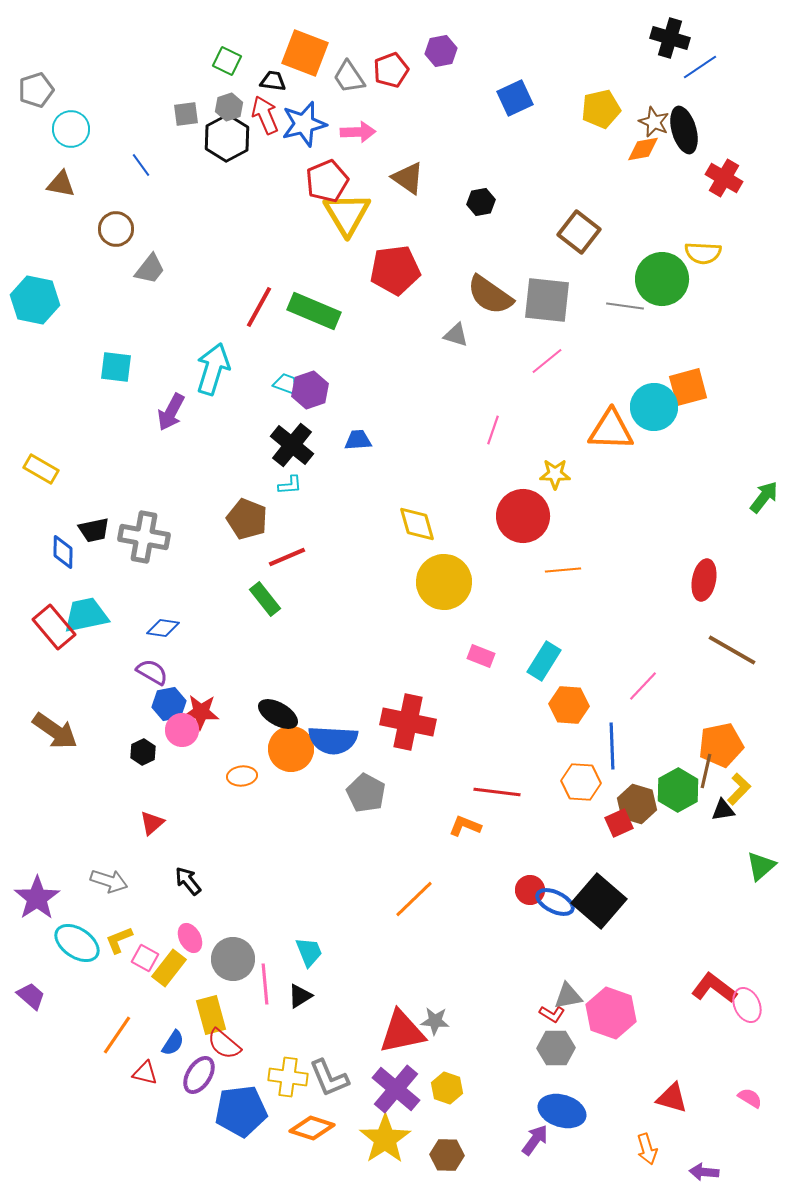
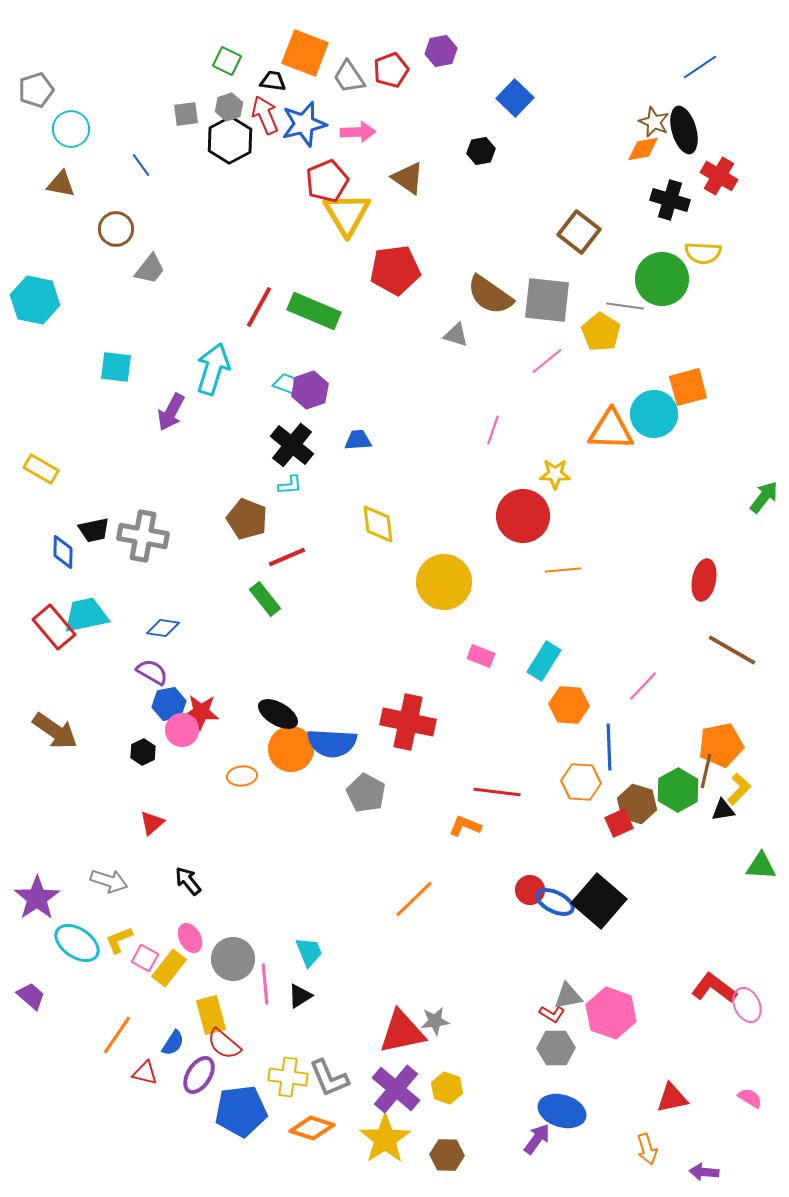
black cross at (670, 38): moved 162 px down
blue square at (515, 98): rotated 21 degrees counterclockwise
yellow pentagon at (601, 109): moved 223 px down; rotated 27 degrees counterclockwise
black hexagon at (227, 138): moved 3 px right, 2 px down
red cross at (724, 178): moved 5 px left, 2 px up
black hexagon at (481, 202): moved 51 px up
cyan circle at (654, 407): moved 7 px down
yellow diamond at (417, 524): moved 39 px left; rotated 9 degrees clockwise
gray cross at (144, 537): moved 1 px left, 1 px up
blue semicircle at (333, 740): moved 1 px left, 3 px down
blue line at (612, 746): moved 3 px left, 1 px down
green triangle at (761, 866): rotated 44 degrees clockwise
gray star at (435, 1021): rotated 12 degrees counterclockwise
red triangle at (672, 1098): rotated 28 degrees counterclockwise
purple arrow at (535, 1140): moved 2 px right, 1 px up
